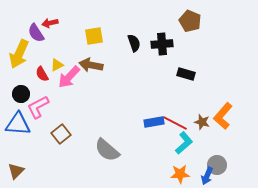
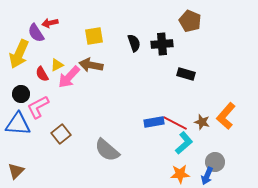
orange L-shape: moved 3 px right
gray circle: moved 2 px left, 3 px up
